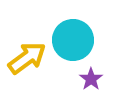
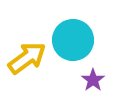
purple star: moved 2 px right, 1 px down
